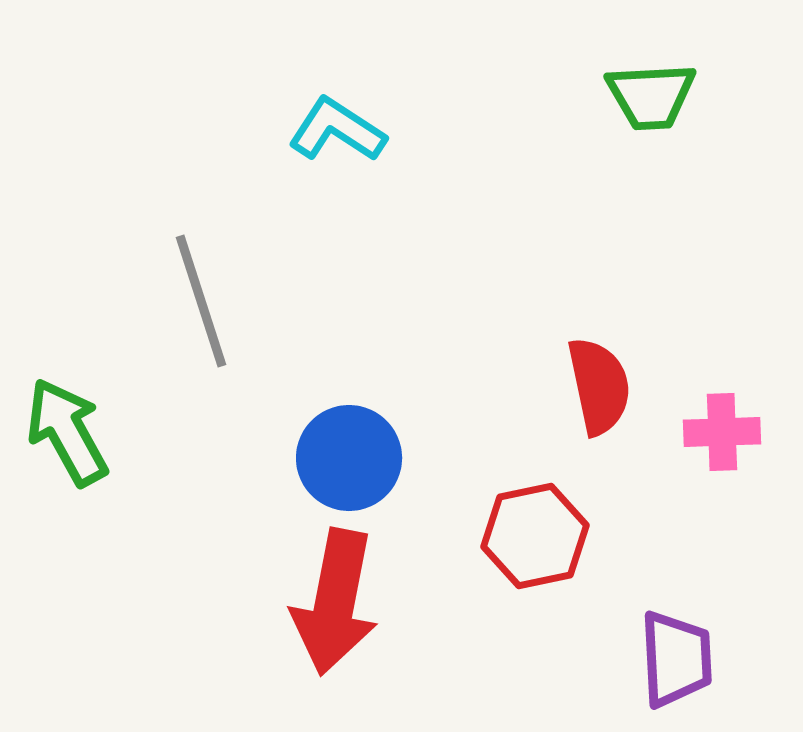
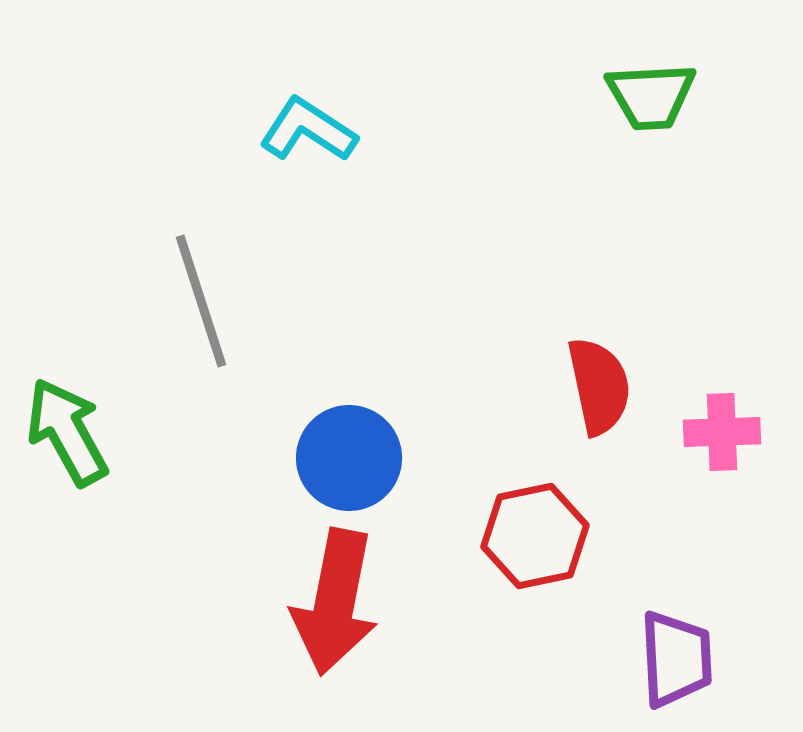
cyan L-shape: moved 29 px left
